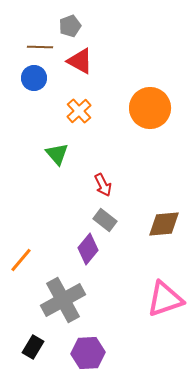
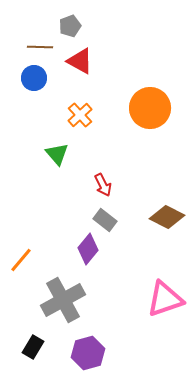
orange cross: moved 1 px right, 4 px down
brown diamond: moved 3 px right, 7 px up; rotated 32 degrees clockwise
purple hexagon: rotated 12 degrees counterclockwise
